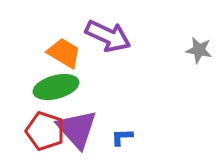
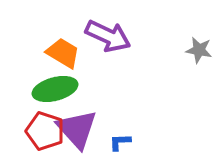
orange trapezoid: moved 1 px left
green ellipse: moved 1 px left, 2 px down
blue L-shape: moved 2 px left, 5 px down
